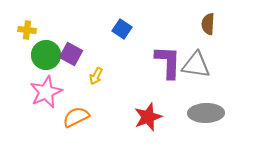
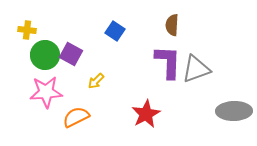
brown semicircle: moved 36 px left, 1 px down
blue square: moved 7 px left, 2 px down
green circle: moved 1 px left
gray triangle: moved 4 px down; rotated 28 degrees counterclockwise
yellow arrow: moved 5 px down; rotated 18 degrees clockwise
pink star: rotated 20 degrees clockwise
gray ellipse: moved 28 px right, 2 px up
red star: moved 2 px left, 3 px up; rotated 8 degrees counterclockwise
